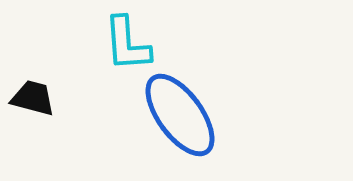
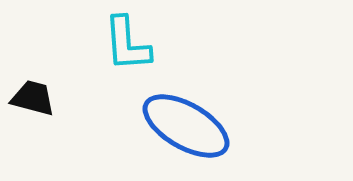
blue ellipse: moved 6 px right, 11 px down; rotated 24 degrees counterclockwise
